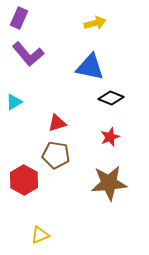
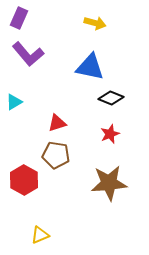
yellow arrow: rotated 30 degrees clockwise
red star: moved 3 px up
